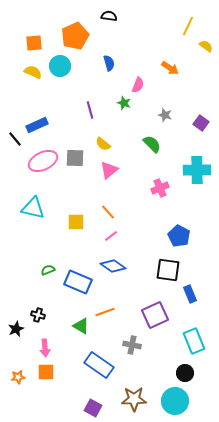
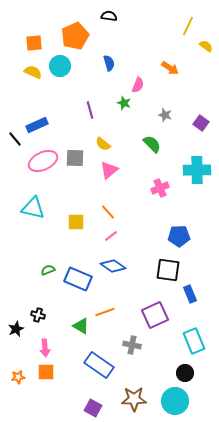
blue pentagon at (179, 236): rotated 30 degrees counterclockwise
blue rectangle at (78, 282): moved 3 px up
